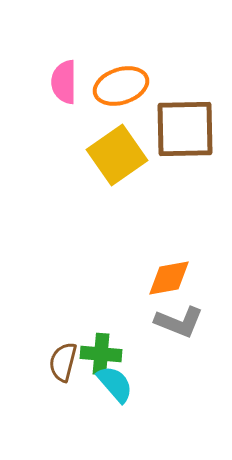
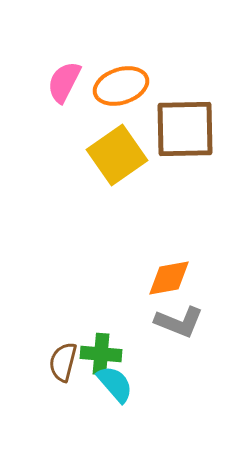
pink semicircle: rotated 27 degrees clockwise
